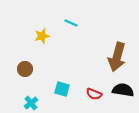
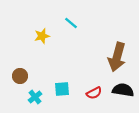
cyan line: rotated 16 degrees clockwise
brown circle: moved 5 px left, 7 px down
cyan square: rotated 21 degrees counterclockwise
red semicircle: moved 1 px up; rotated 49 degrees counterclockwise
cyan cross: moved 4 px right, 6 px up
